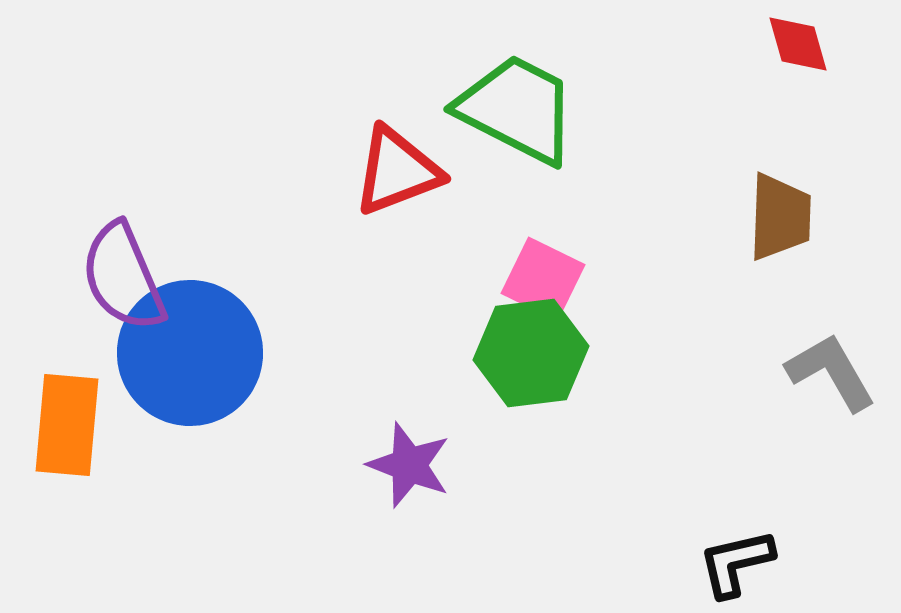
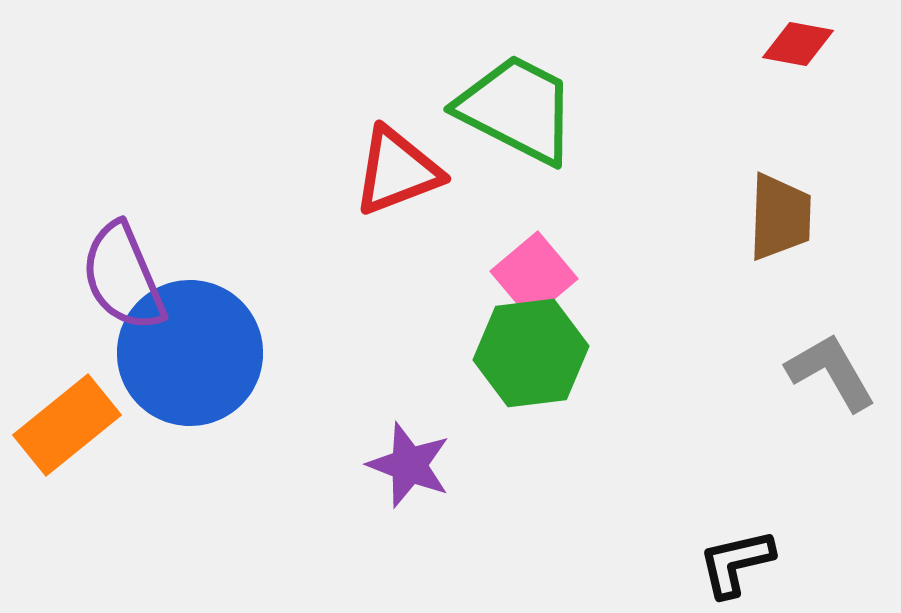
red diamond: rotated 64 degrees counterclockwise
pink square: moved 9 px left, 4 px up; rotated 24 degrees clockwise
orange rectangle: rotated 46 degrees clockwise
